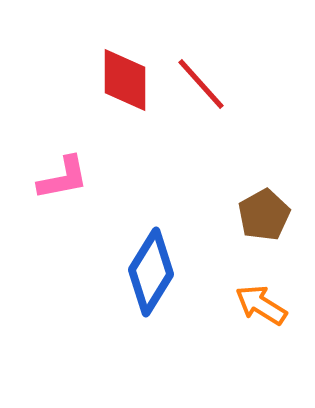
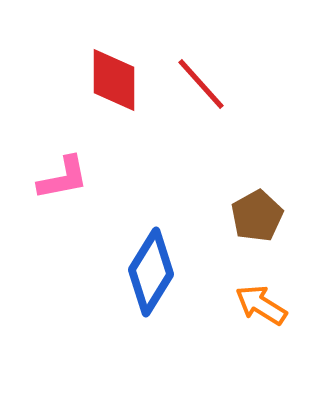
red diamond: moved 11 px left
brown pentagon: moved 7 px left, 1 px down
